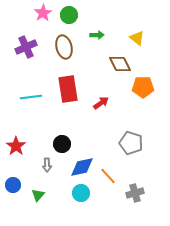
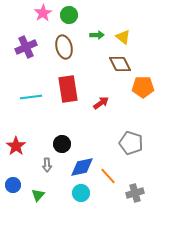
yellow triangle: moved 14 px left, 1 px up
